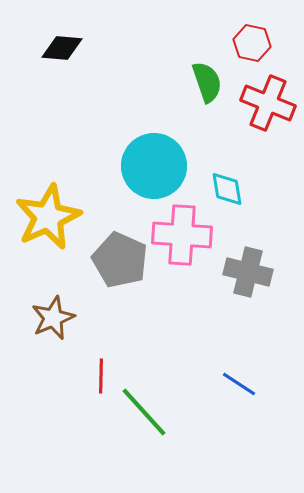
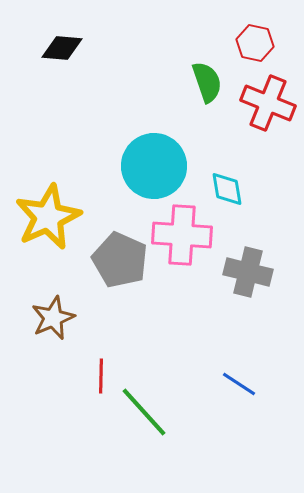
red hexagon: moved 3 px right
